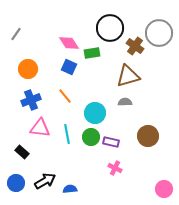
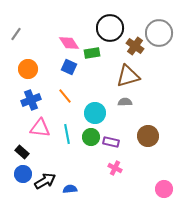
blue circle: moved 7 px right, 9 px up
